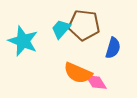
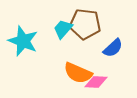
brown pentagon: moved 1 px right, 1 px up
cyan trapezoid: moved 2 px right
blue semicircle: rotated 30 degrees clockwise
pink diamond: rotated 55 degrees counterclockwise
